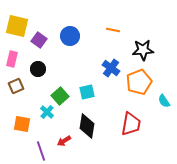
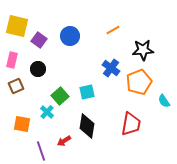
orange line: rotated 40 degrees counterclockwise
pink rectangle: moved 1 px down
